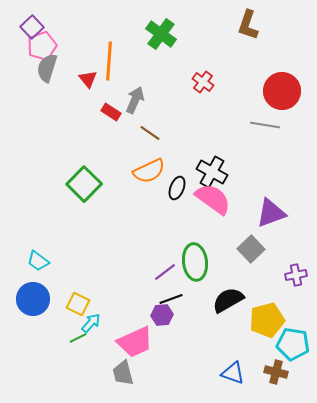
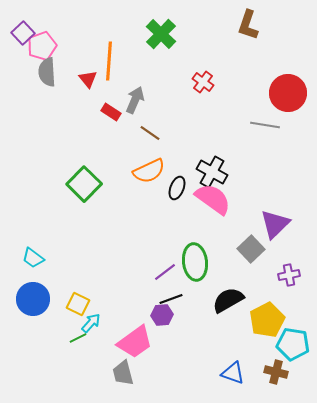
purple square: moved 9 px left, 6 px down
green cross: rotated 8 degrees clockwise
gray semicircle: moved 4 px down; rotated 20 degrees counterclockwise
red circle: moved 6 px right, 2 px down
purple triangle: moved 4 px right, 11 px down; rotated 24 degrees counterclockwise
cyan trapezoid: moved 5 px left, 3 px up
purple cross: moved 7 px left
yellow pentagon: rotated 12 degrees counterclockwise
pink trapezoid: rotated 12 degrees counterclockwise
